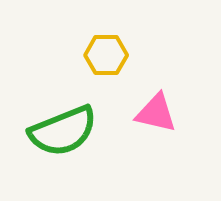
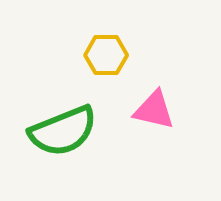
pink triangle: moved 2 px left, 3 px up
